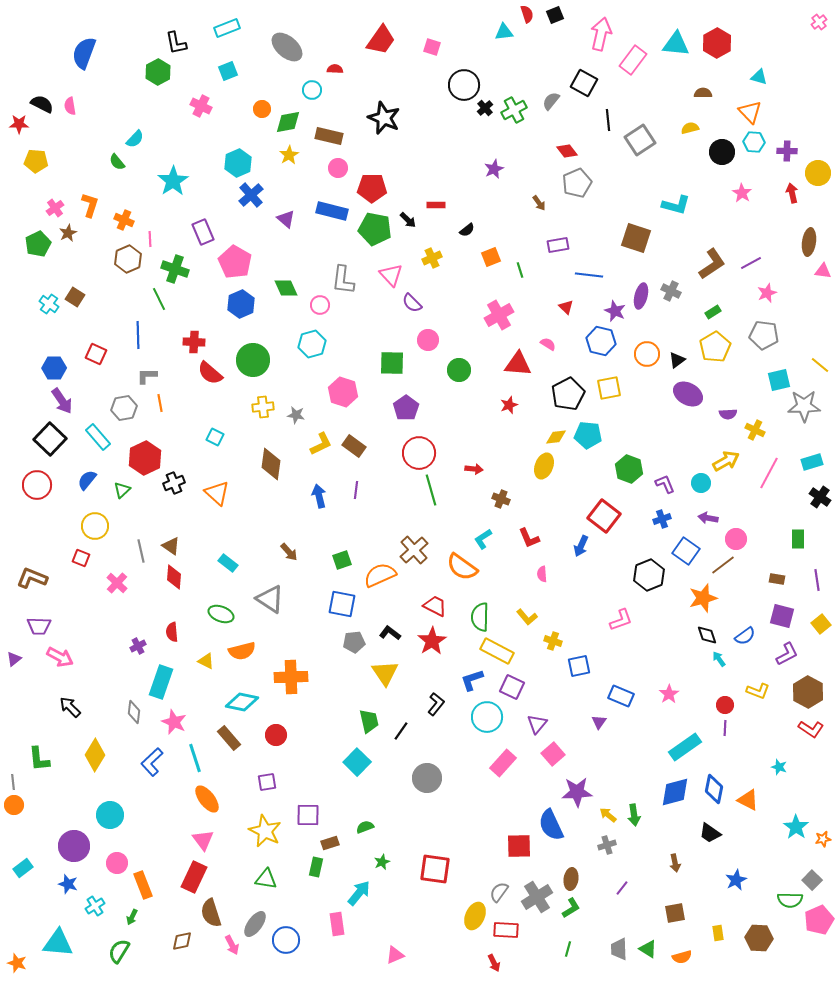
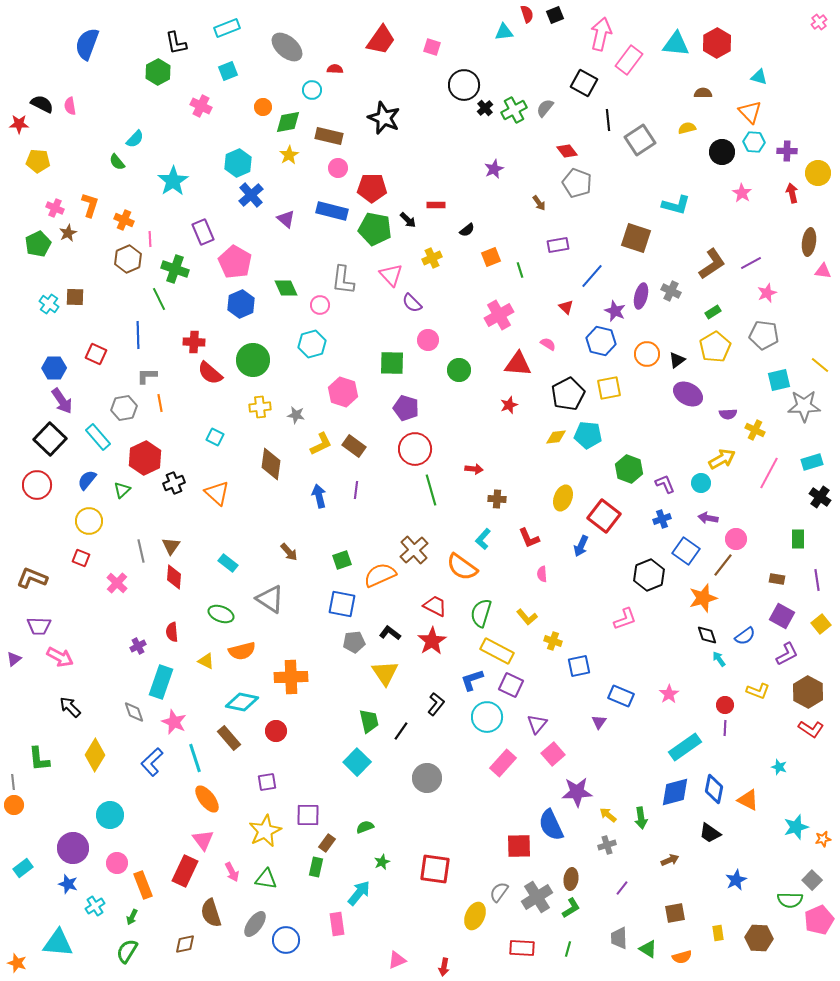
blue semicircle at (84, 53): moved 3 px right, 9 px up
pink rectangle at (633, 60): moved 4 px left
gray semicircle at (551, 101): moved 6 px left, 7 px down
orange circle at (262, 109): moved 1 px right, 2 px up
yellow semicircle at (690, 128): moved 3 px left
yellow pentagon at (36, 161): moved 2 px right
gray pentagon at (577, 183): rotated 28 degrees counterclockwise
pink cross at (55, 208): rotated 30 degrees counterclockwise
blue line at (589, 275): moved 3 px right, 1 px down; rotated 56 degrees counterclockwise
brown square at (75, 297): rotated 30 degrees counterclockwise
yellow cross at (263, 407): moved 3 px left
purple pentagon at (406, 408): rotated 20 degrees counterclockwise
red circle at (419, 453): moved 4 px left, 4 px up
yellow arrow at (726, 461): moved 4 px left, 2 px up
yellow ellipse at (544, 466): moved 19 px right, 32 px down
brown cross at (501, 499): moved 4 px left; rotated 18 degrees counterclockwise
yellow circle at (95, 526): moved 6 px left, 5 px up
cyan L-shape at (483, 539): rotated 15 degrees counterclockwise
brown triangle at (171, 546): rotated 30 degrees clockwise
brown line at (723, 565): rotated 15 degrees counterclockwise
purple square at (782, 616): rotated 15 degrees clockwise
green semicircle at (480, 617): moved 1 px right, 4 px up; rotated 16 degrees clockwise
pink L-shape at (621, 620): moved 4 px right, 1 px up
purple square at (512, 687): moved 1 px left, 2 px up
gray diamond at (134, 712): rotated 25 degrees counterclockwise
red circle at (276, 735): moved 4 px up
green arrow at (634, 815): moved 7 px right, 3 px down
cyan star at (796, 827): rotated 20 degrees clockwise
yellow star at (265, 831): rotated 20 degrees clockwise
brown rectangle at (330, 843): moved 3 px left; rotated 36 degrees counterclockwise
purple circle at (74, 846): moved 1 px left, 2 px down
brown arrow at (675, 863): moved 5 px left, 3 px up; rotated 102 degrees counterclockwise
red rectangle at (194, 877): moved 9 px left, 6 px up
red rectangle at (506, 930): moved 16 px right, 18 px down
brown diamond at (182, 941): moved 3 px right, 3 px down
pink arrow at (232, 945): moved 73 px up
gray trapezoid at (619, 949): moved 11 px up
green semicircle at (119, 951): moved 8 px right
pink triangle at (395, 955): moved 2 px right, 5 px down
red arrow at (494, 963): moved 50 px left, 4 px down; rotated 36 degrees clockwise
